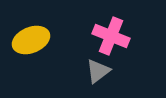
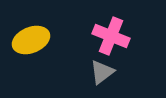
gray triangle: moved 4 px right, 1 px down
